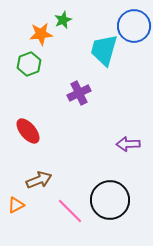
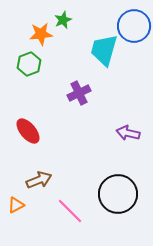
purple arrow: moved 11 px up; rotated 15 degrees clockwise
black circle: moved 8 px right, 6 px up
